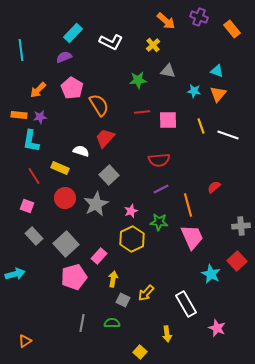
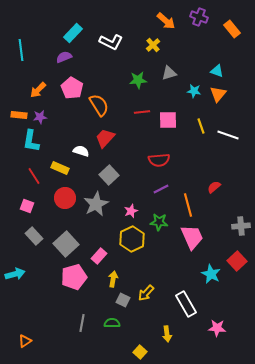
gray triangle at (168, 71): moved 1 px right, 2 px down; rotated 28 degrees counterclockwise
pink star at (217, 328): rotated 18 degrees counterclockwise
